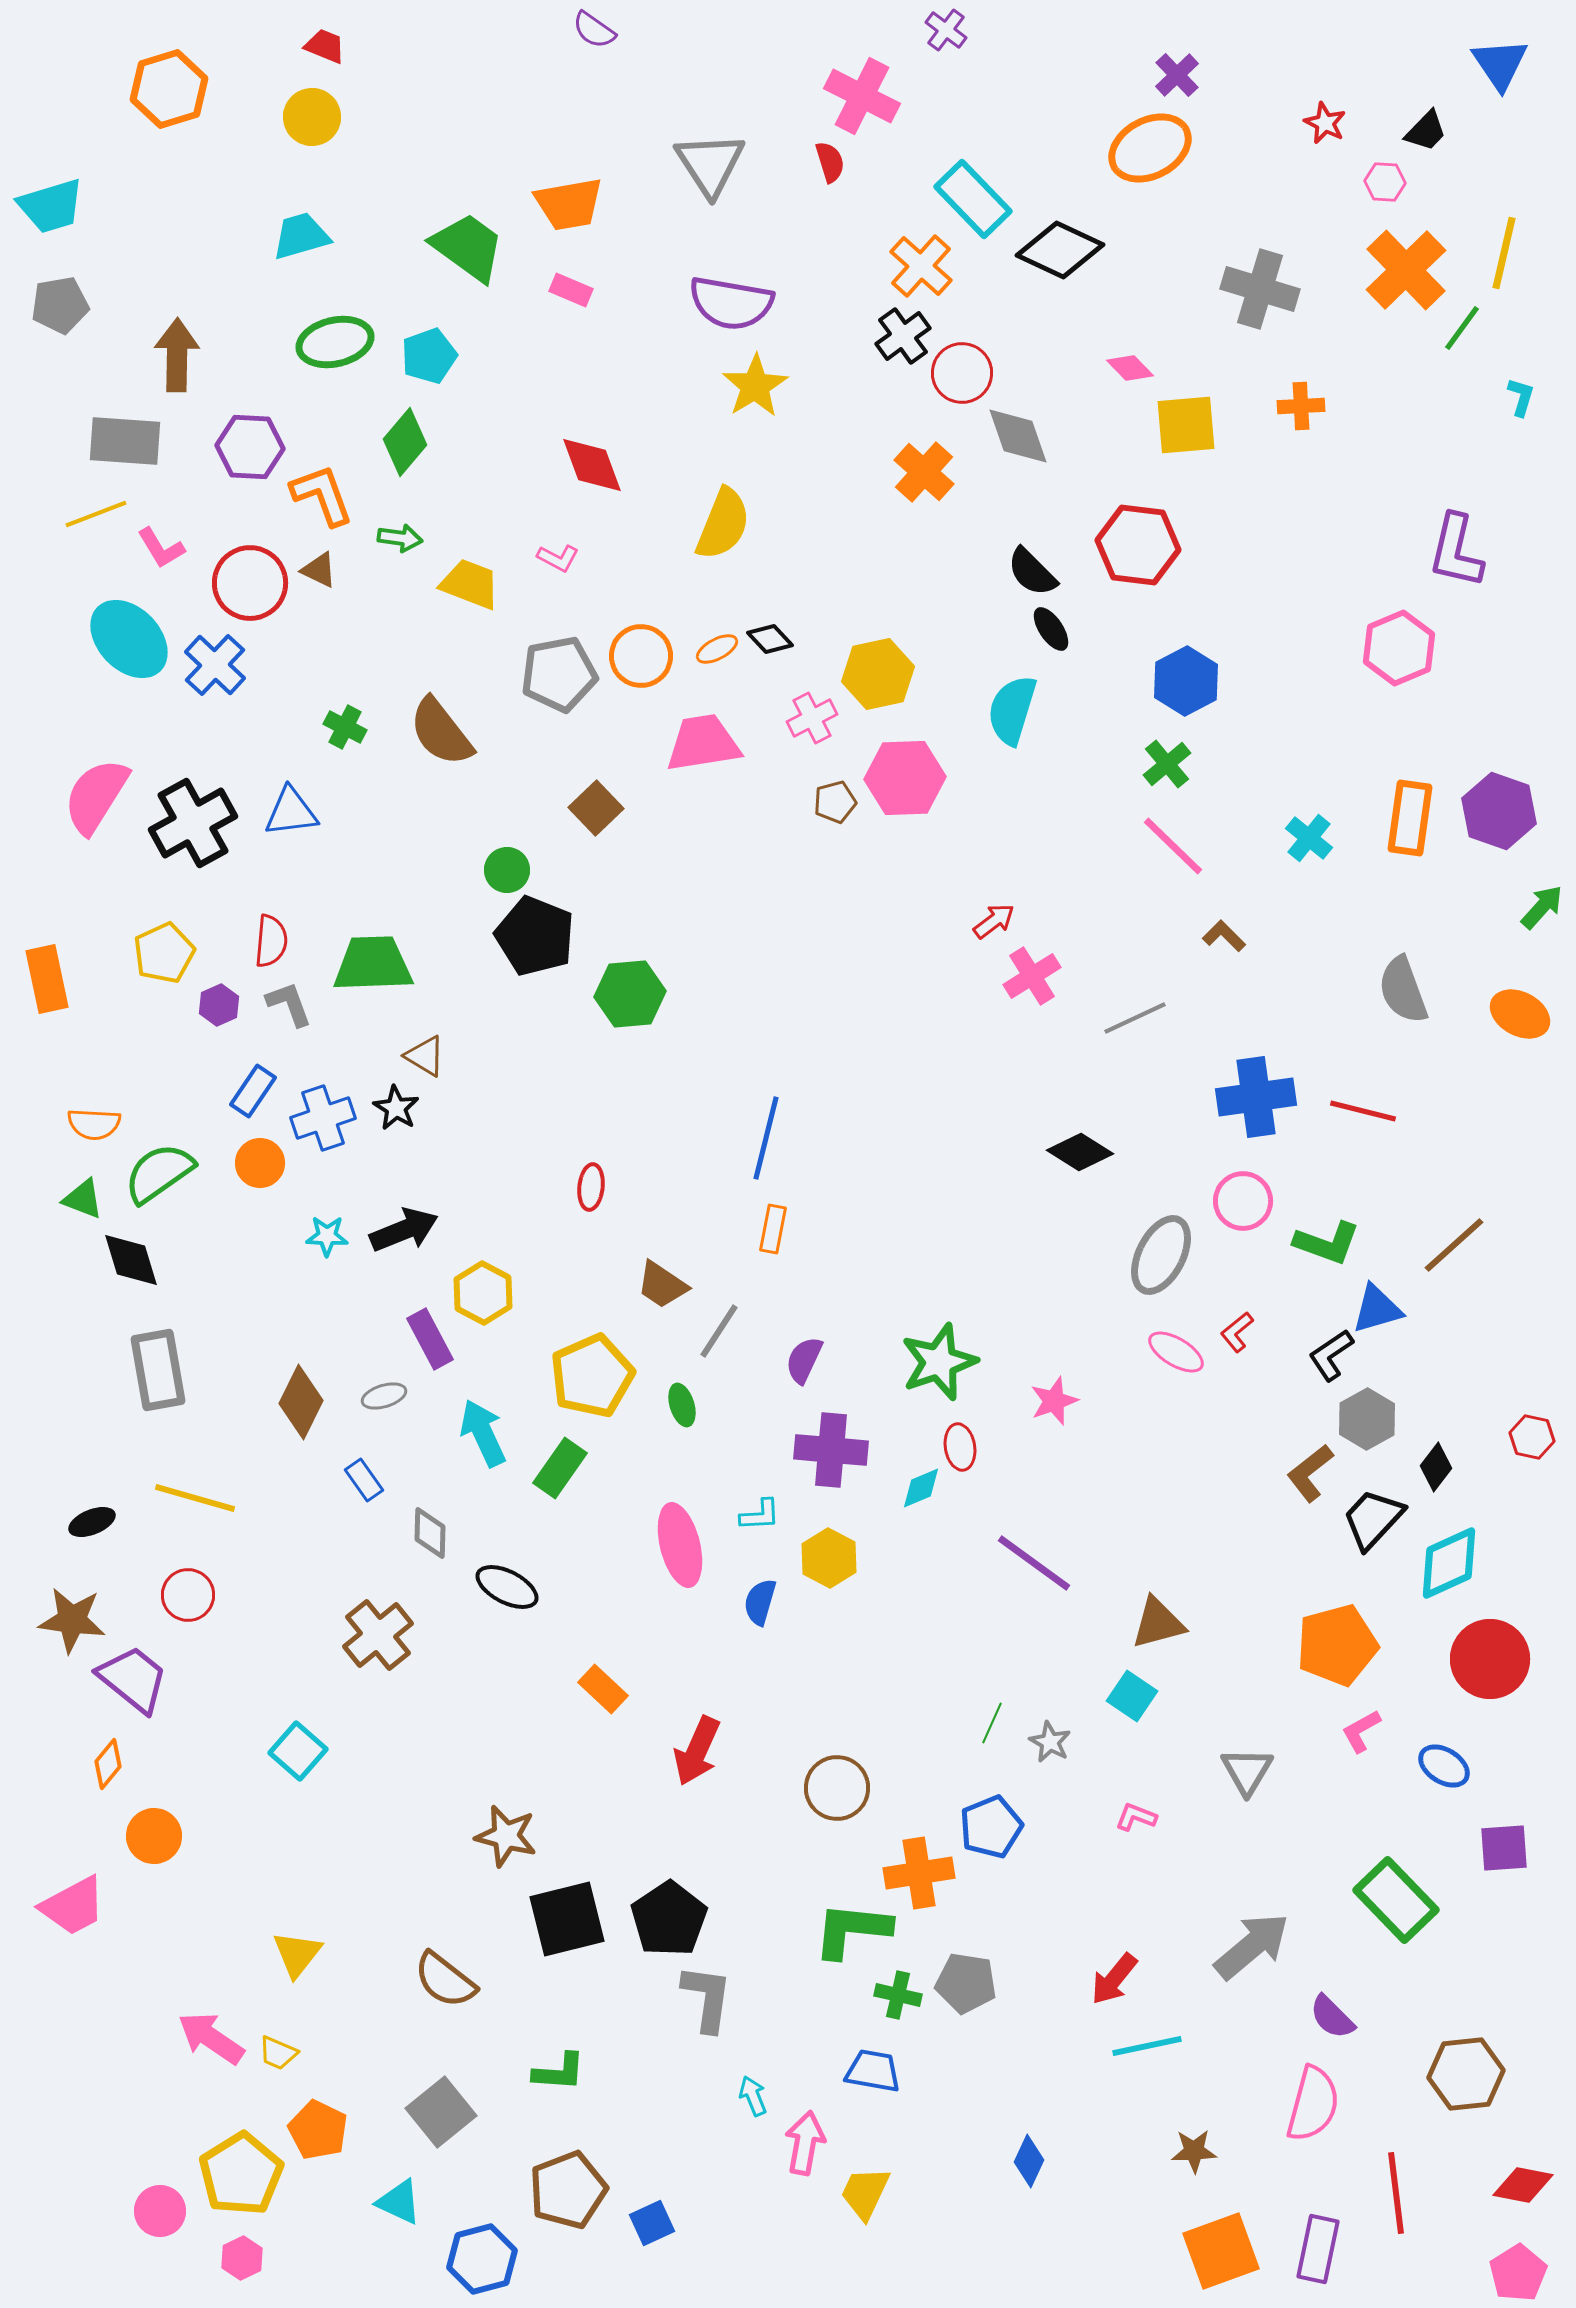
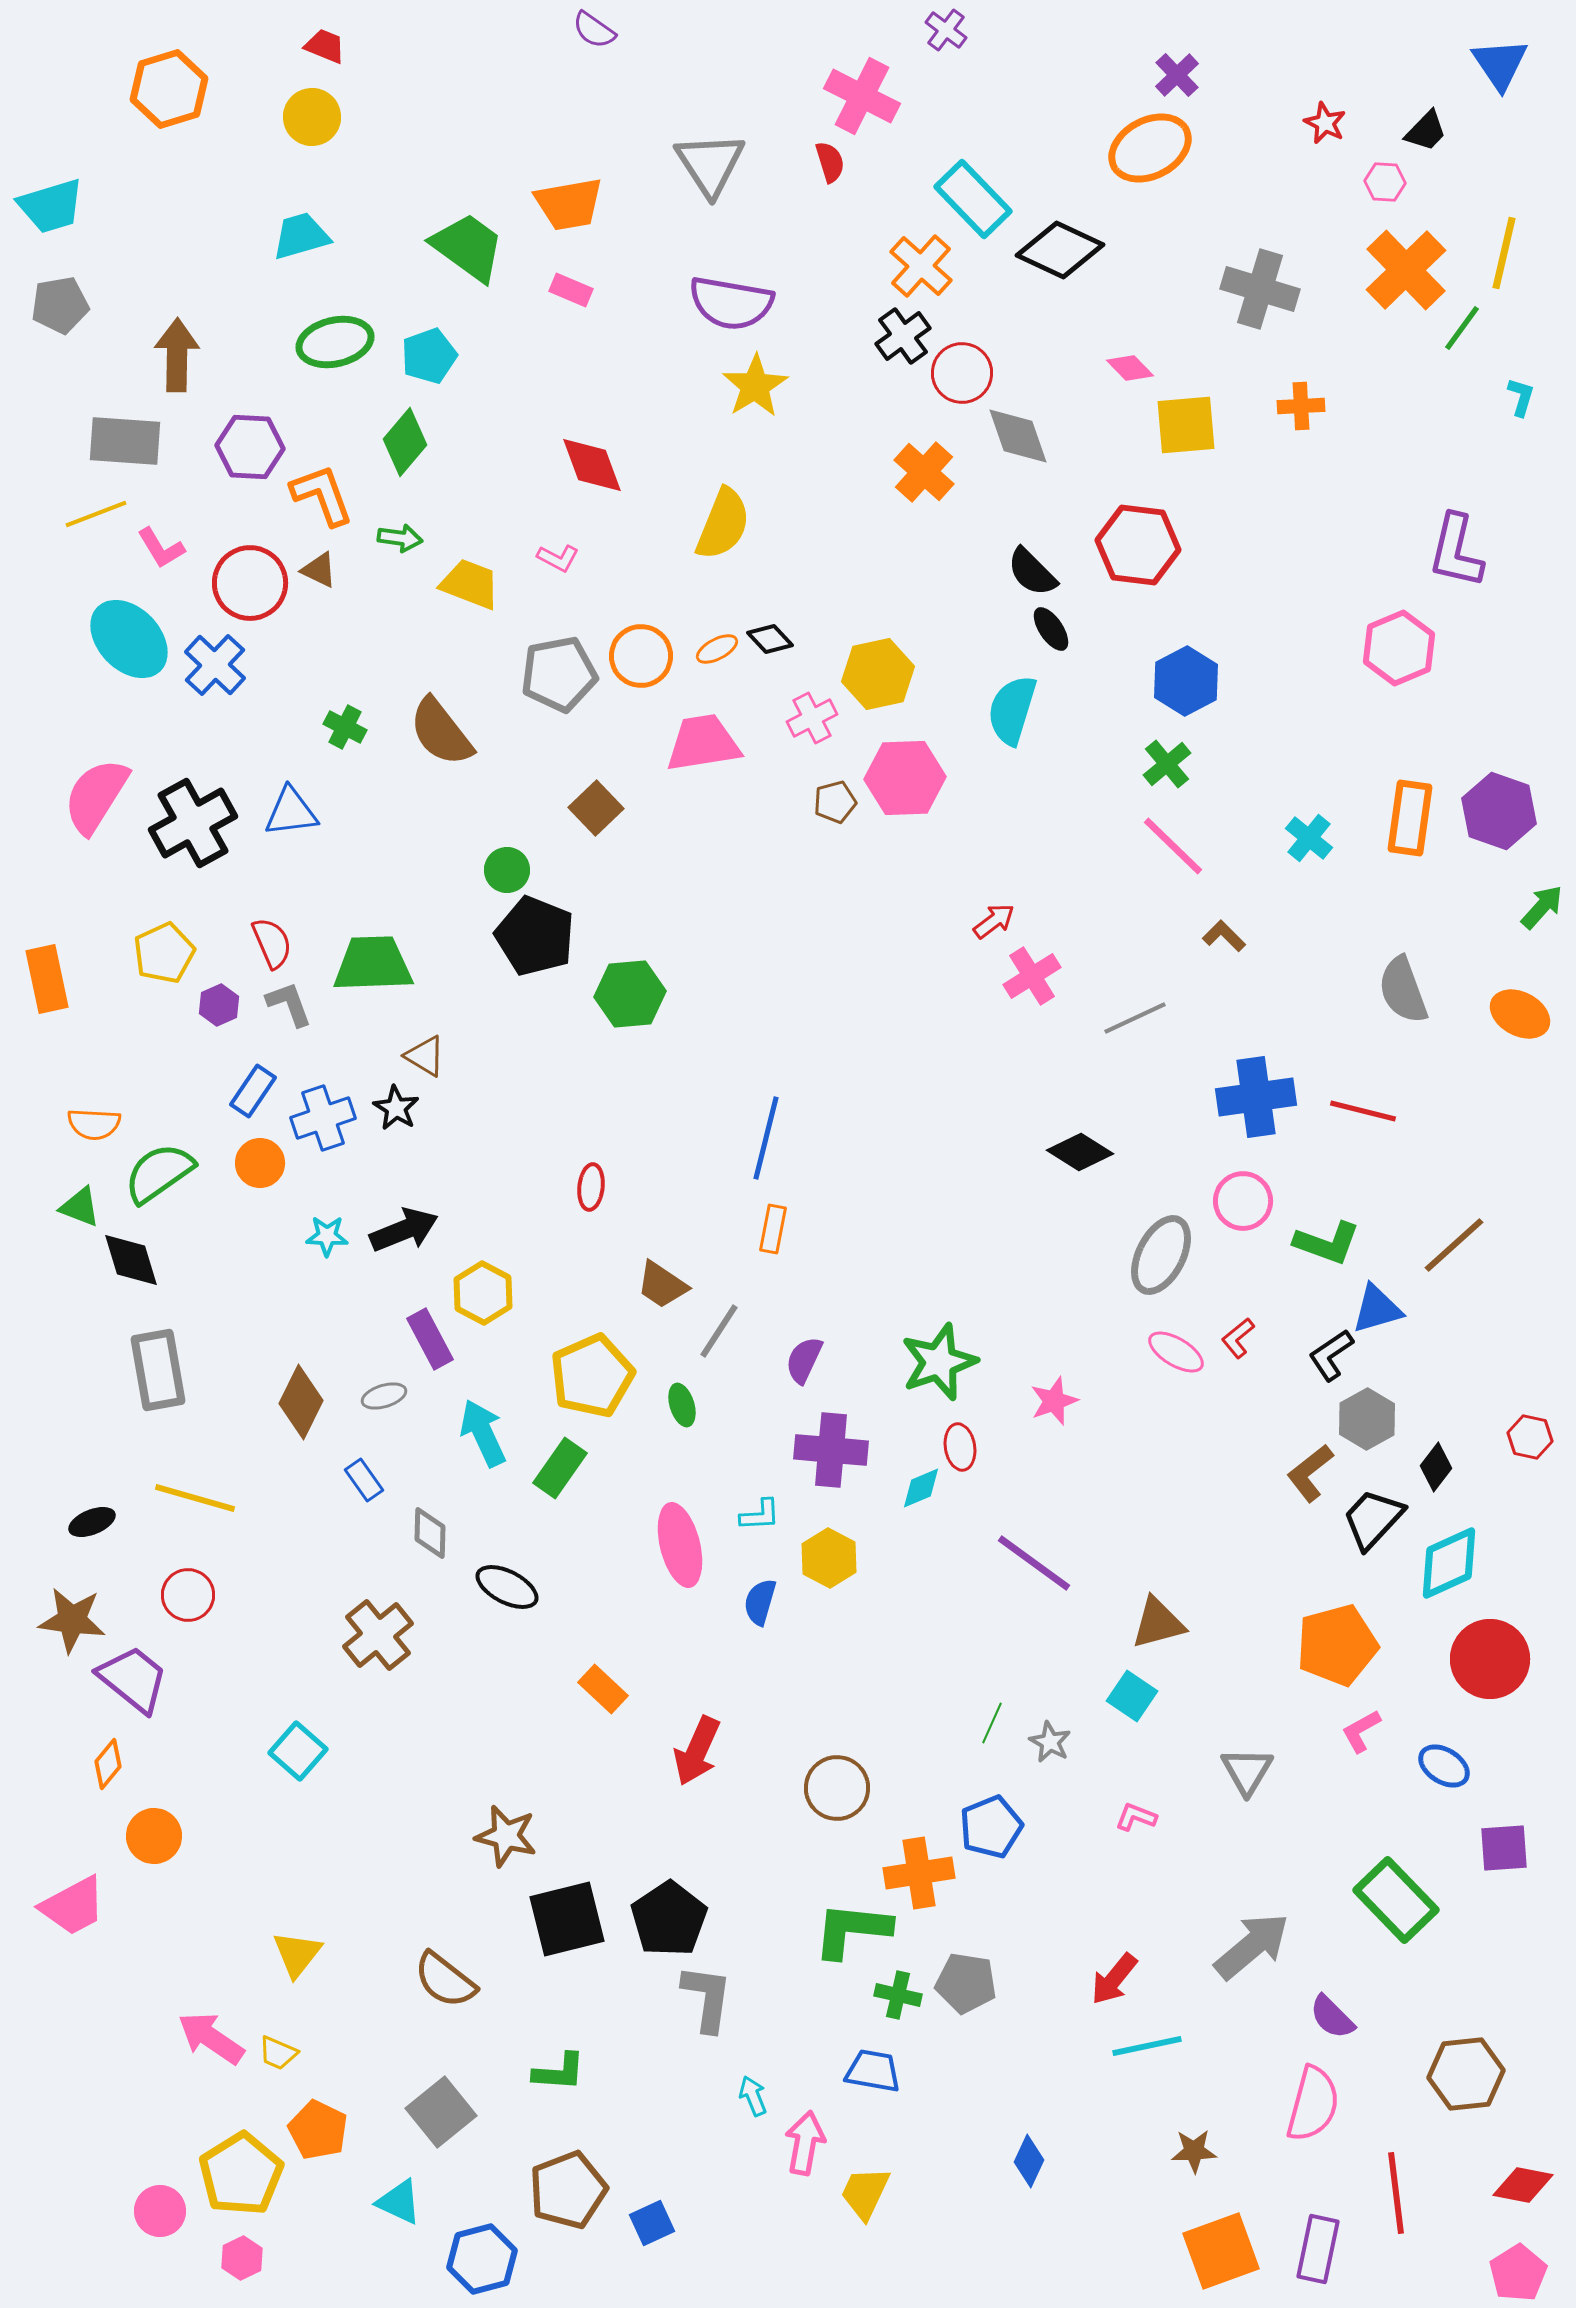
red semicircle at (271, 941): moved 1 px right, 2 px down; rotated 28 degrees counterclockwise
green triangle at (83, 1199): moved 3 px left, 8 px down
red L-shape at (1237, 1332): moved 1 px right, 6 px down
red hexagon at (1532, 1437): moved 2 px left
